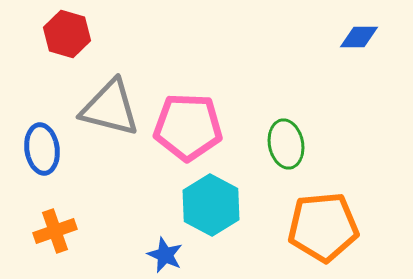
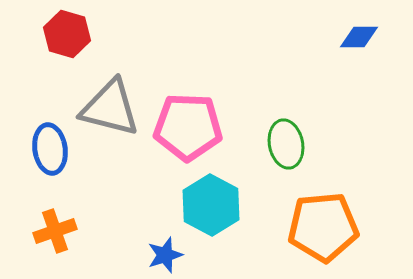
blue ellipse: moved 8 px right
blue star: rotated 30 degrees clockwise
